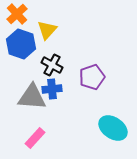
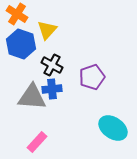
orange cross: rotated 15 degrees counterclockwise
pink rectangle: moved 2 px right, 4 px down
